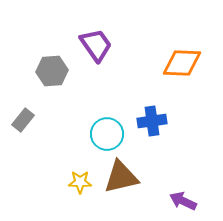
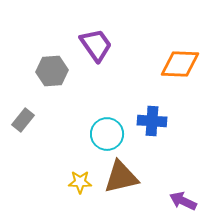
orange diamond: moved 2 px left, 1 px down
blue cross: rotated 12 degrees clockwise
